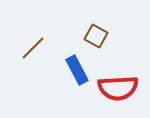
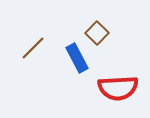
brown square: moved 1 px right, 3 px up; rotated 15 degrees clockwise
blue rectangle: moved 12 px up
